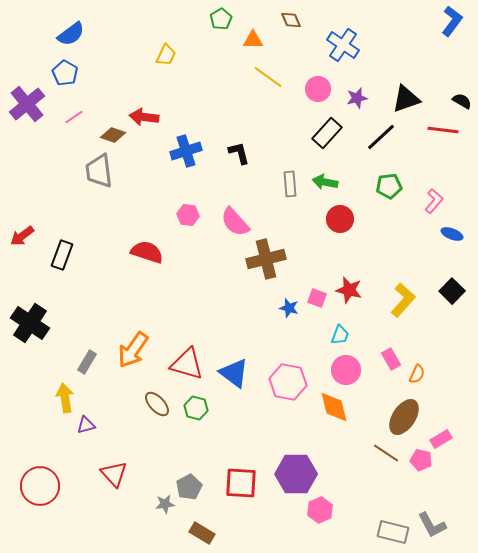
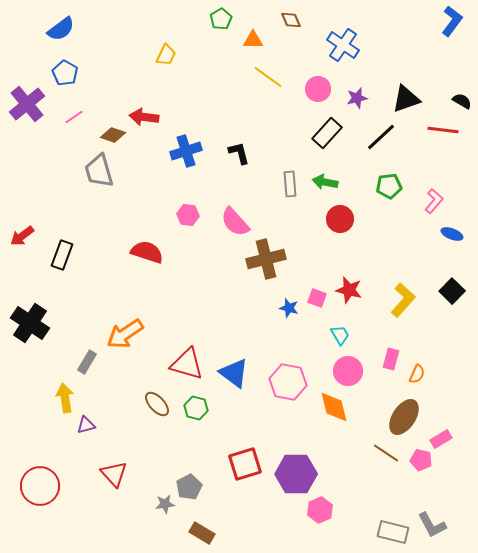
blue semicircle at (71, 34): moved 10 px left, 5 px up
gray trapezoid at (99, 171): rotated 9 degrees counterclockwise
cyan trapezoid at (340, 335): rotated 50 degrees counterclockwise
orange arrow at (133, 350): moved 8 px left, 16 px up; rotated 21 degrees clockwise
pink rectangle at (391, 359): rotated 45 degrees clockwise
pink circle at (346, 370): moved 2 px right, 1 px down
red square at (241, 483): moved 4 px right, 19 px up; rotated 20 degrees counterclockwise
